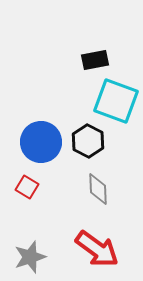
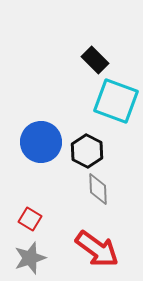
black rectangle: rotated 56 degrees clockwise
black hexagon: moved 1 px left, 10 px down
red square: moved 3 px right, 32 px down
gray star: moved 1 px down
